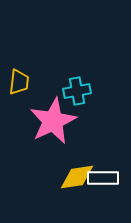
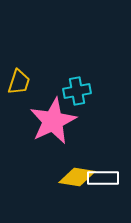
yellow trapezoid: rotated 12 degrees clockwise
yellow diamond: rotated 18 degrees clockwise
